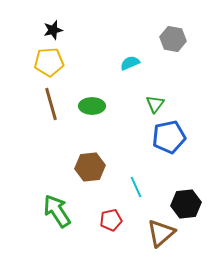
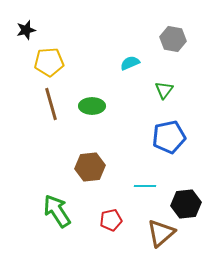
black star: moved 27 px left
green triangle: moved 9 px right, 14 px up
cyan line: moved 9 px right, 1 px up; rotated 65 degrees counterclockwise
